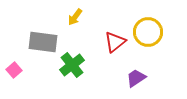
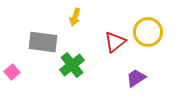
yellow arrow: rotated 18 degrees counterclockwise
pink square: moved 2 px left, 2 px down
